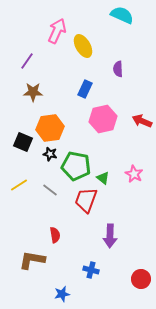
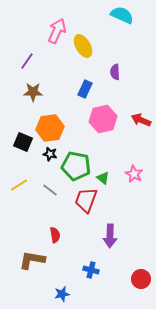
purple semicircle: moved 3 px left, 3 px down
red arrow: moved 1 px left, 1 px up
